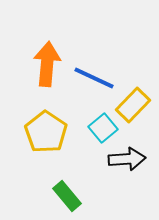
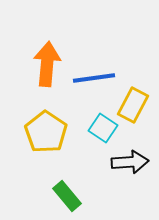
blue line: rotated 33 degrees counterclockwise
yellow rectangle: rotated 16 degrees counterclockwise
cyan square: rotated 16 degrees counterclockwise
black arrow: moved 3 px right, 3 px down
